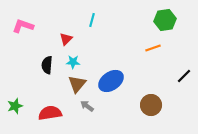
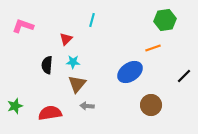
blue ellipse: moved 19 px right, 9 px up
gray arrow: rotated 32 degrees counterclockwise
